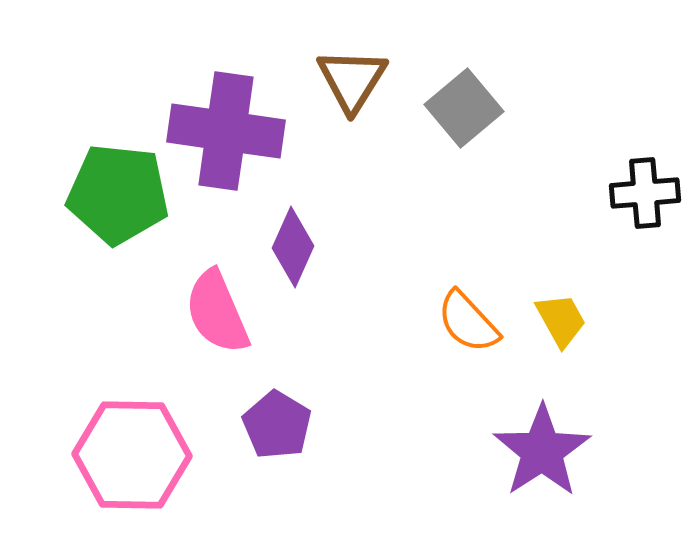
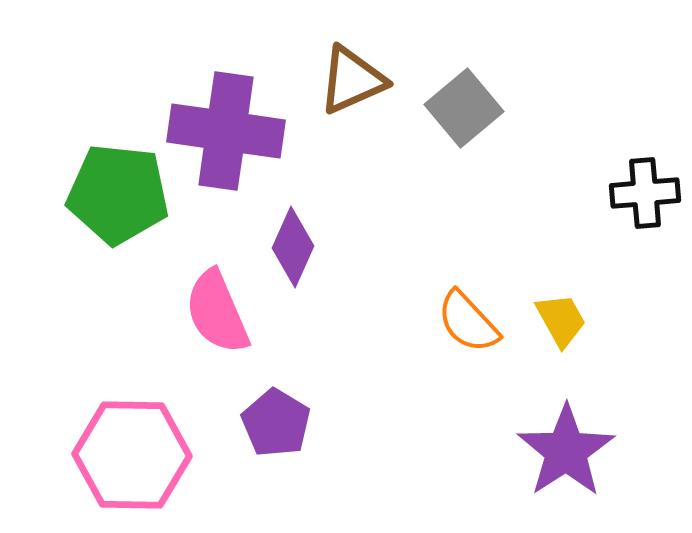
brown triangle: rotated 34 degrees clockwise
purple pentagon: moved 1 px left, 2 px up
purple star: moved 24 px right
